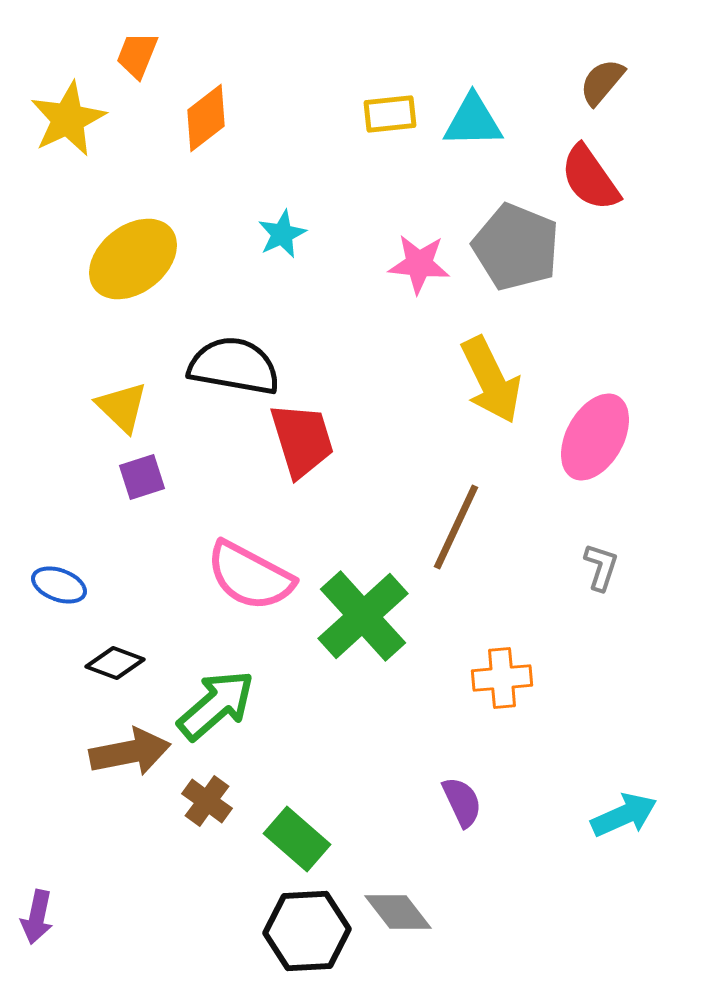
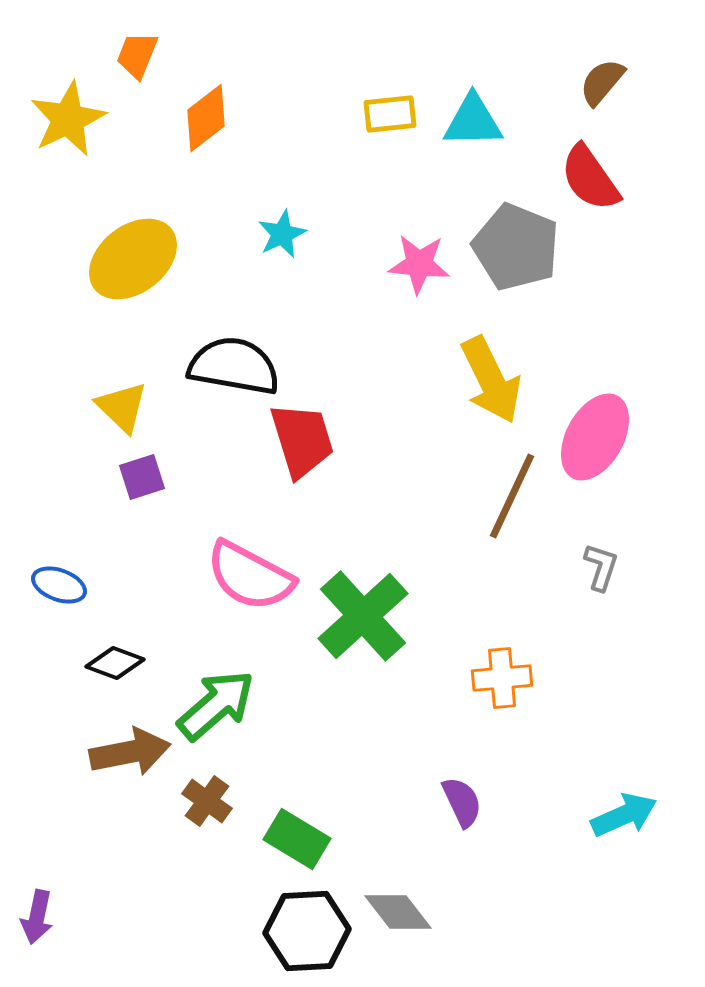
brown line: moved 56 px right, 31 px up
green rectangle: rotated 10 degrees counterclockwise
